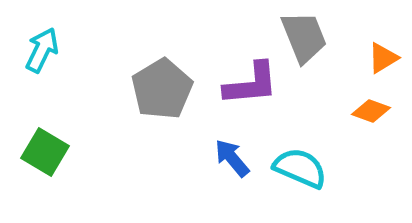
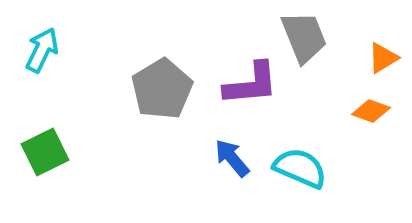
green square: rotated 33 degrees clockwise
